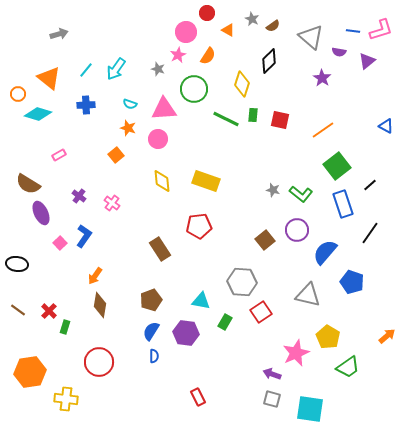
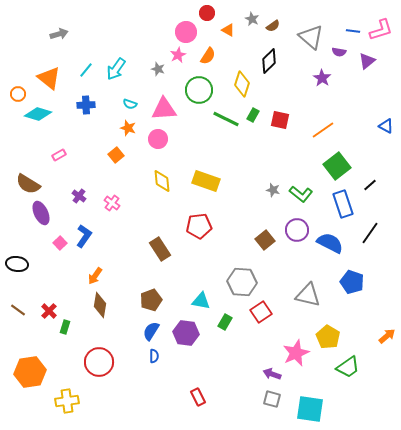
green circle at (194, 89): moved 5 px right, 1 px down
green rectangle at (253, 115): rotated 24 degrees clockwise
blue semicircle at (325, 252): moved 5 px right, 9 px up; rotated 76 degrees clockwise
yellow cross at (66, 399): moved 1 px right, 2 px down; rotated 15 degrees counterclockwise
